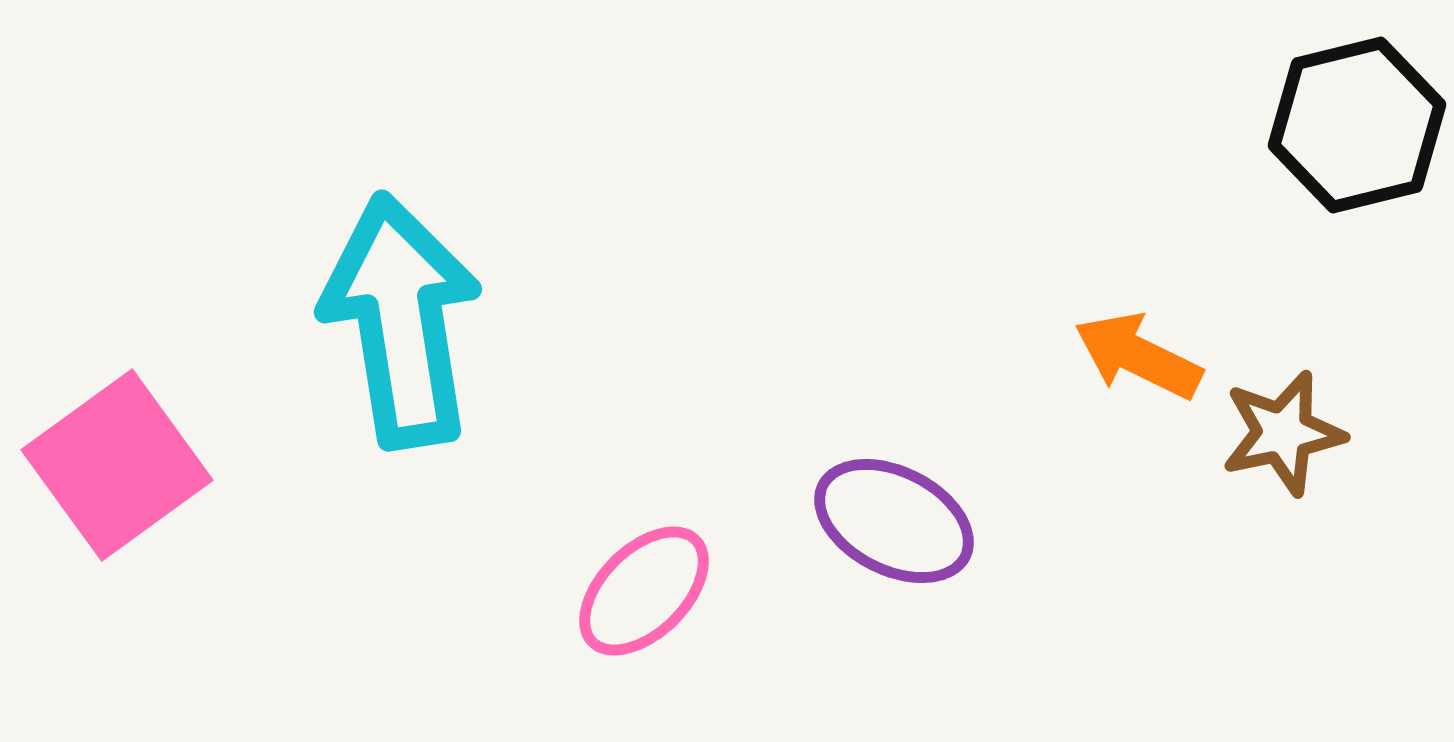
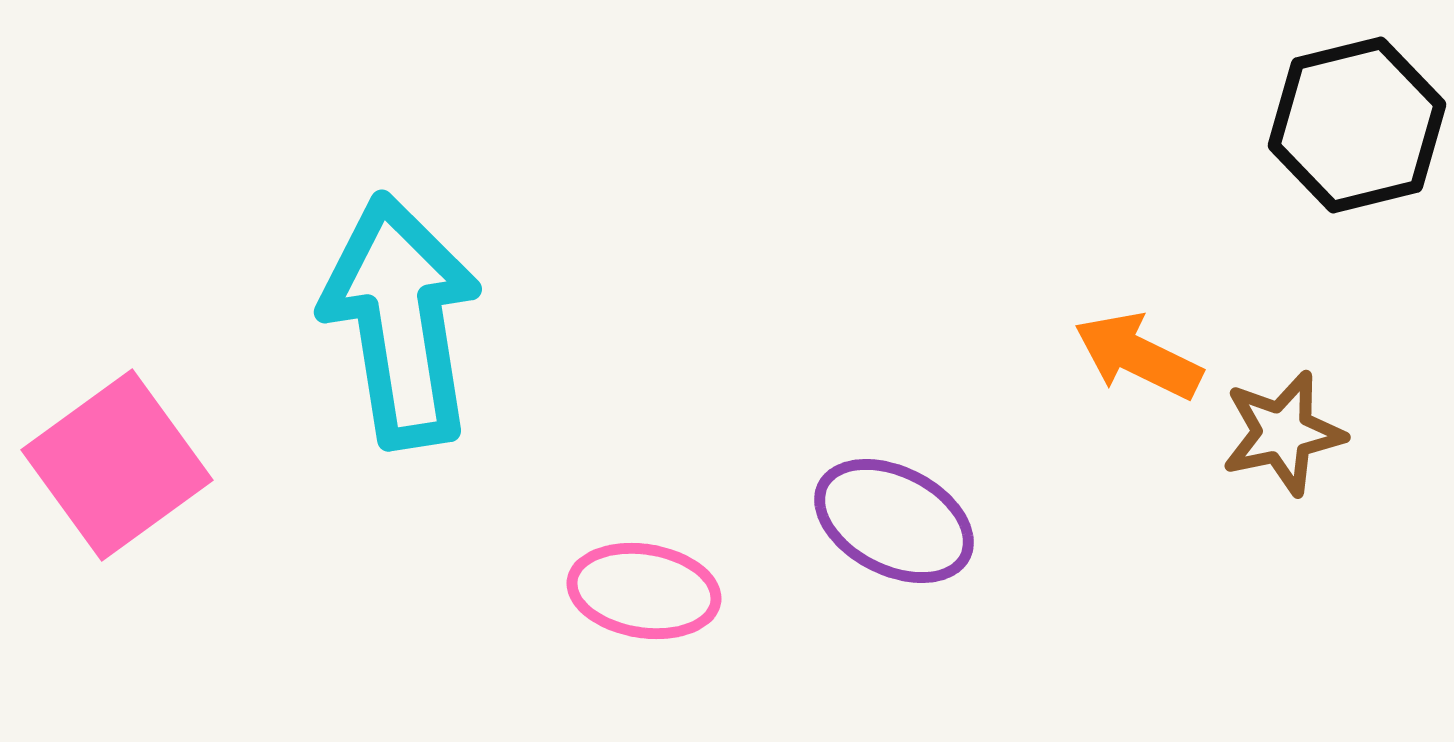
pink ellipse: rotated 54 degrees clockwise
